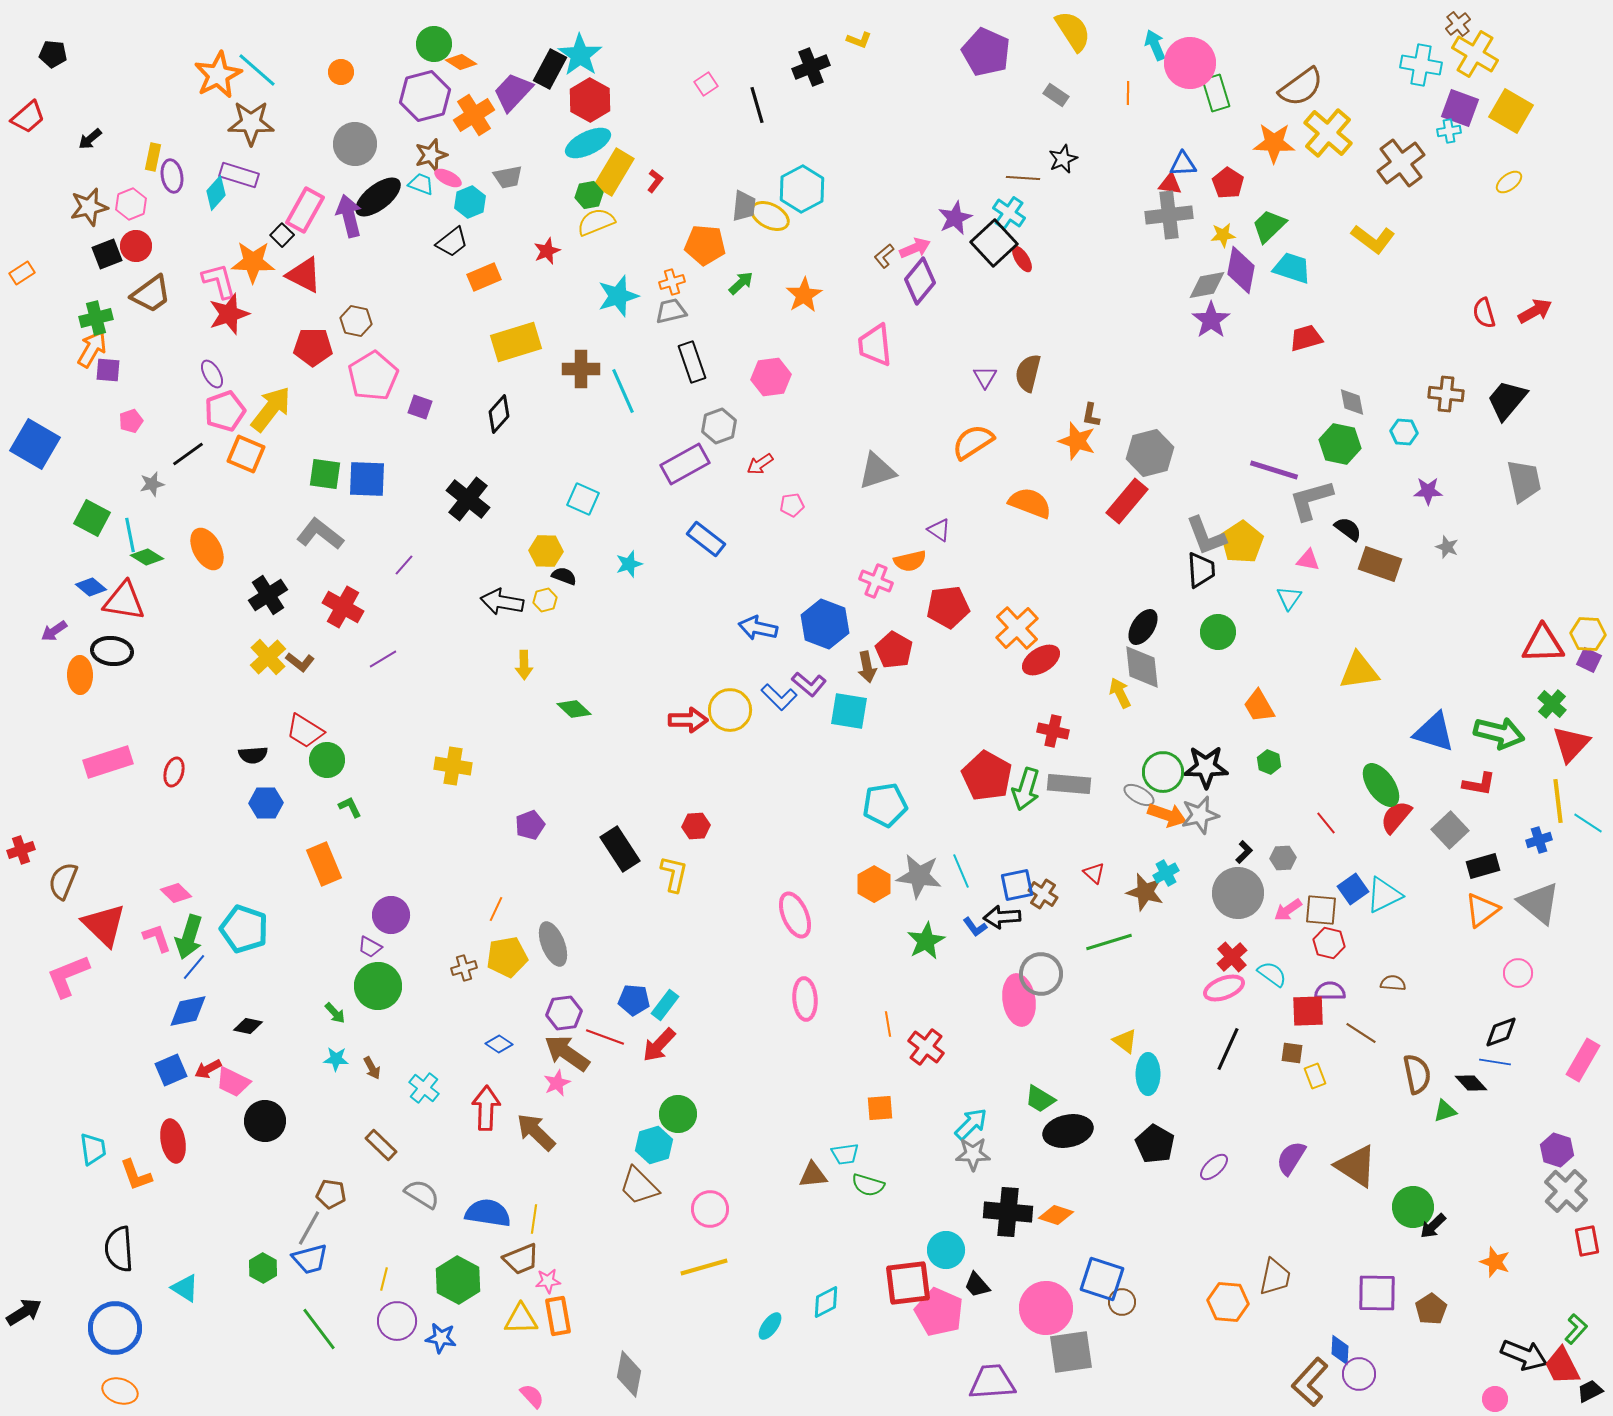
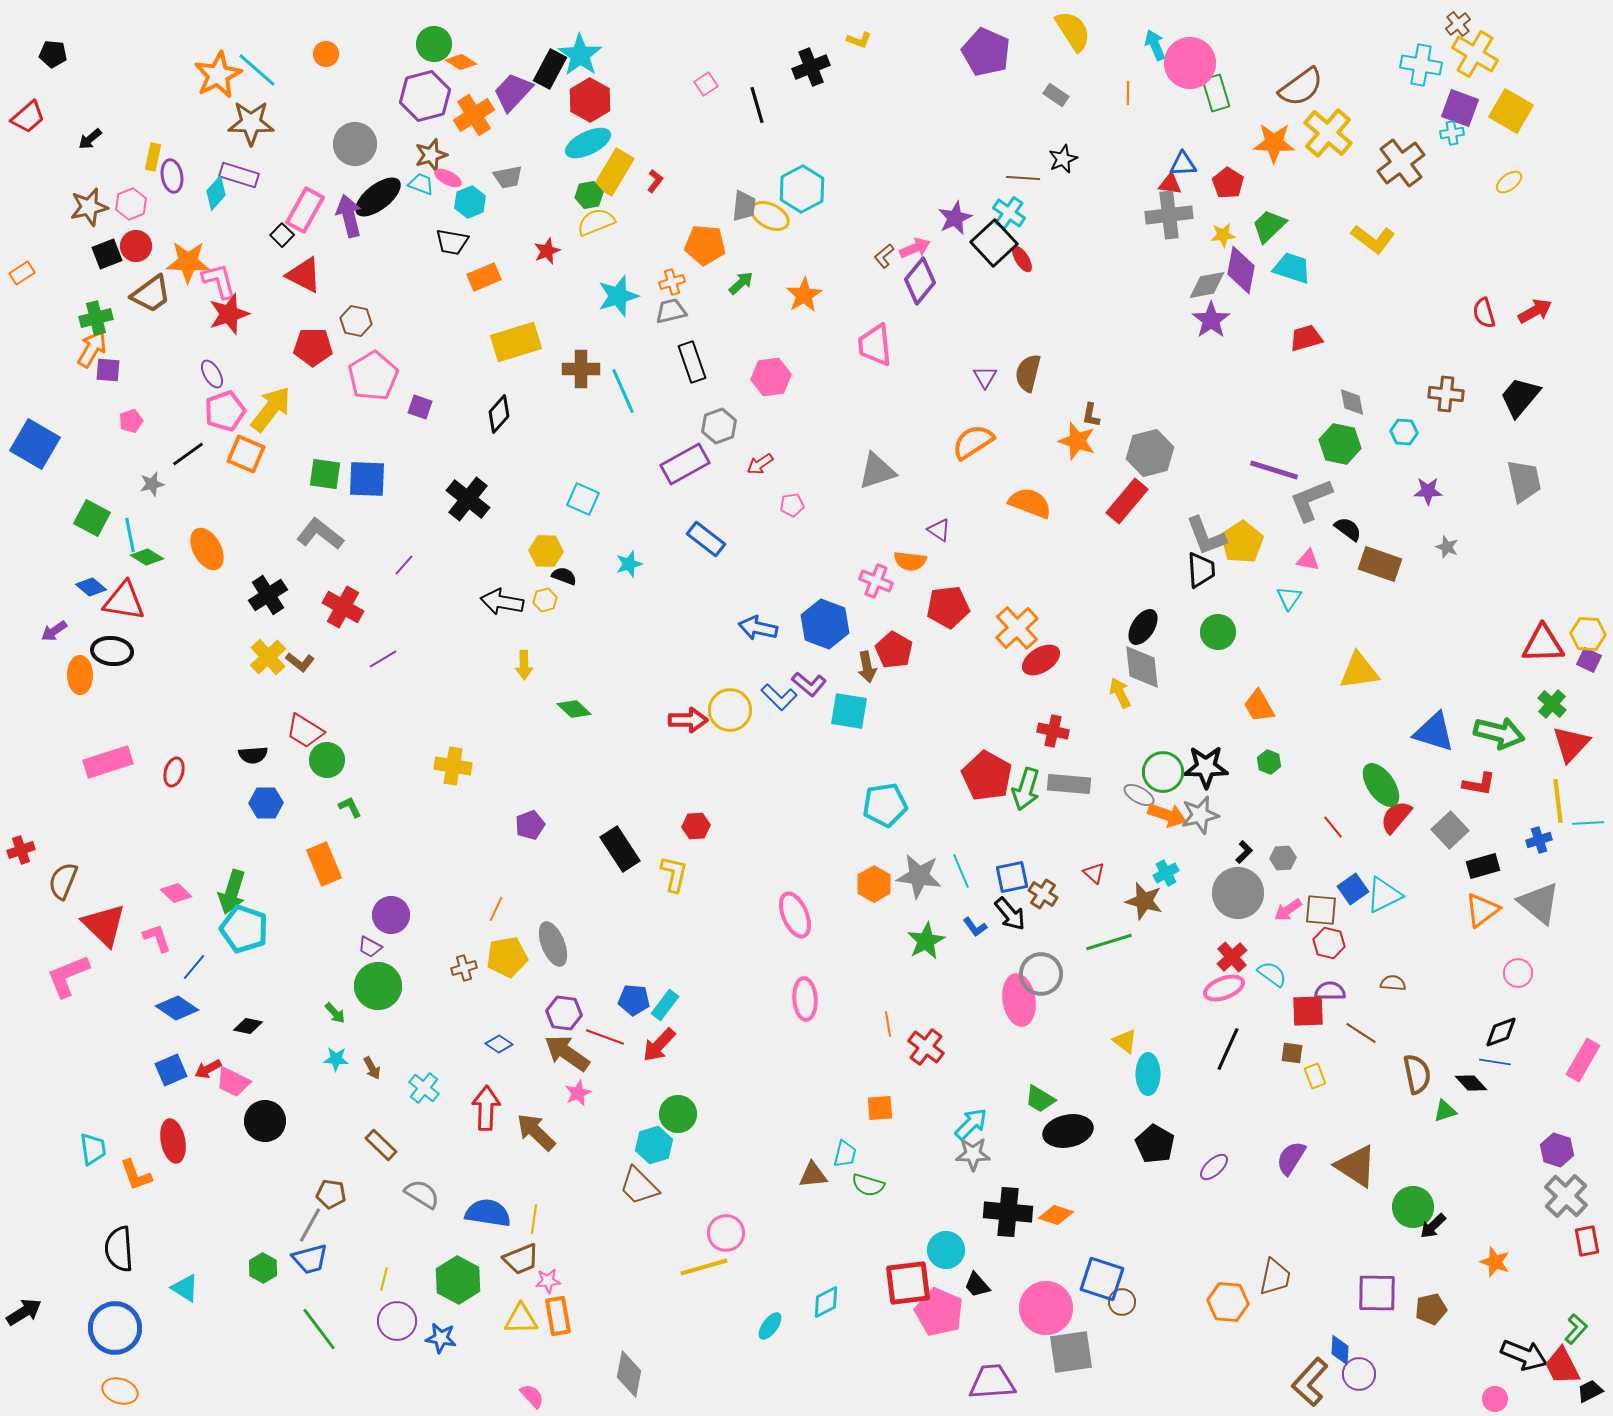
orange circle at (341, 72): moved 15 px left, 18 px up
cyan cross at (1449, 131): moved 3 px right, 2 px down
black trapezoid at (452, 242): rotated 48 degrees clockwise
orange star at (253, 262): moved 65 px left
black trapezoid at (1507, 400): moved 13 px right, 3 px up
gray L-shape at (1311, 500): rotated 6 degrees counterclockwise
orange semicircle at (910, 561): rotated 20 degrees clockwise
red line at (1326, 823): moved 7 px right, 4 px down
cyan line at (1588, 823): rotated 36 degrees counterclockwise
blue square at (1017, 885): moved 5 px left, 8 px up
brown star at (1145, 892): moved 1 px left, 9 px down
black arrow at (1002, 917): moved 8 px right, 3 px up; rotated 126 degrees counterclockwise
green arrow at (189, 937): moved 43 px right, 45 px up
blue diamond at (188, 1011): moved 11 px left, 3 px up; rotated 45 degrees clockwise
purple hexagon at (564, 1013): rotated 16 degrees clockwise
pink star at (557, 1083): moved 21 px right, 10 px down
cyan trapezoid at (845, 1154): rotated 68 degrees counterclockwise
gray cross at (1566, 1191): moved 5 px down
pink circle at (710, 1209): moved 16 px right, 24 px down
gray line at (309, 1228): moved 1 px right, 3 px up
brown pentagon at (1431, 1309): rotated 20 degrees clockwise
